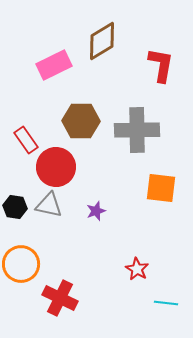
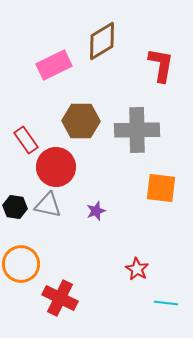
gray triangle: moved 1 px left
